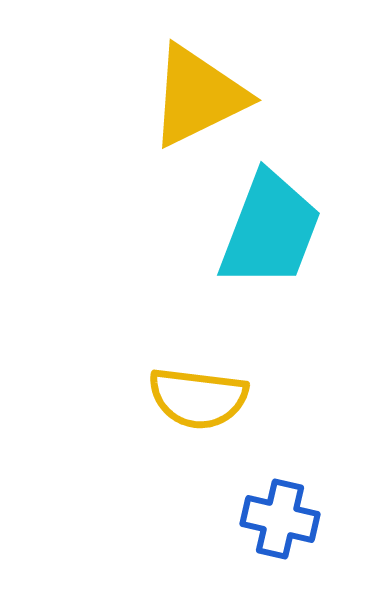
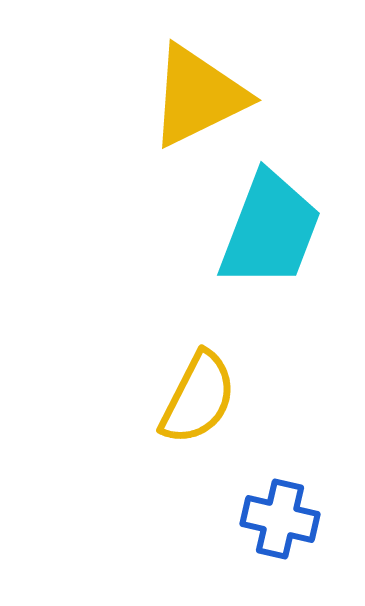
yellow semicircle: rotated 70 degrees counterclockwise
